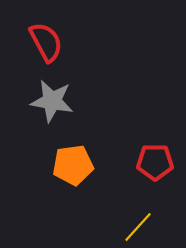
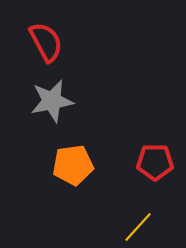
gray star: rotated 21 degrees counterclockwise
